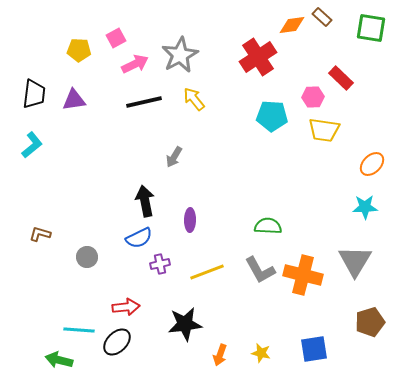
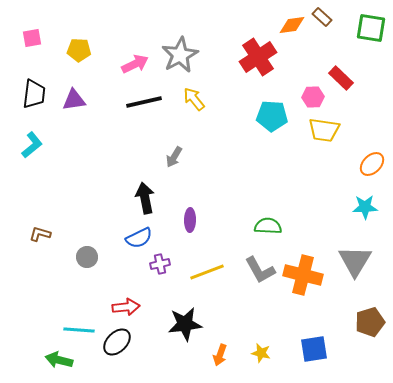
pink square: moved 84 px left; rotated 18 degrees clockwise
black arrow: moved 3 px up
